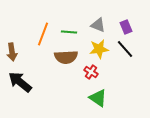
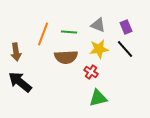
brown arrow: moved 4 px right
green triangle: rotated 48 degrees counterclockwise
